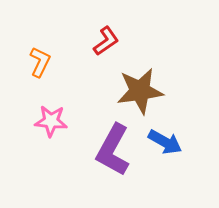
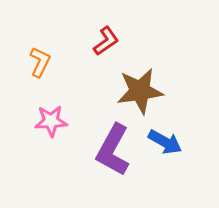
pink star: rotated 8 degrees counterclockwise
